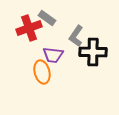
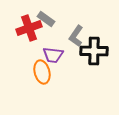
gray rectangle: moved 1 px left, 1 px down
black cross: moved 1 px right, 1 px up
